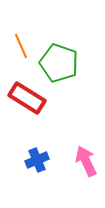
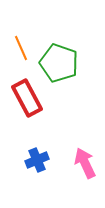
orange line: moved 2 px down
red rectangle: rotated 30 degrees clockwise
pink arrow: moved 1 px left, 2 px down
